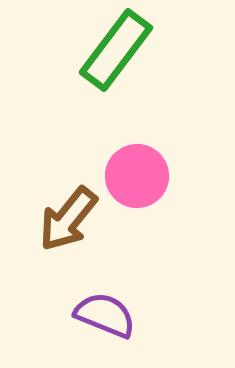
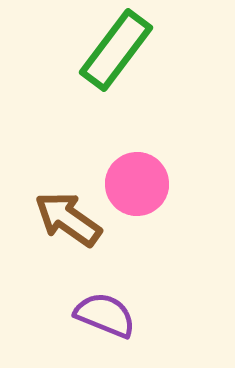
pink circle: moved 8 px down
brown arrow: rotated 86 degrees clockwise
